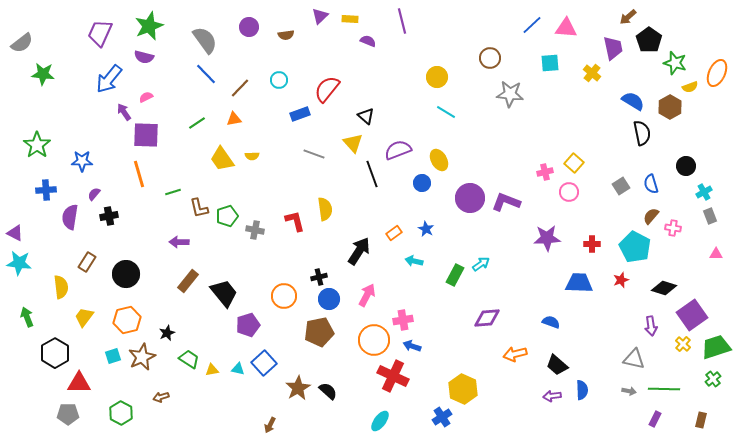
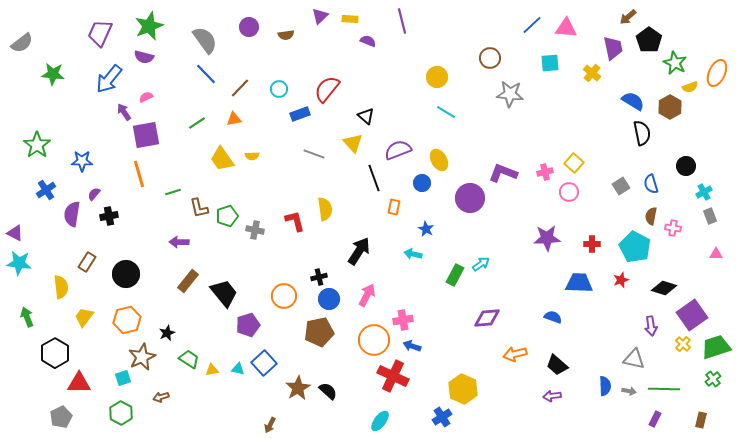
green star at (675, 63): rotated 10 degrees clockwise
green star at (43, 74): moved 10 px right
cyan circle at (279, 80): moved 9 px down
purple square at (146, 135): rotated 12 degrees counterclockwise
black line at (372, 174): moved 2 px right, 4 px down
blue cross at (46, 190): rotated 30 degrees counterclockwise
purple L-shape at (506, 202): moved 3 px left, 29 px up
brown semicircle at (651, 216): rotated 30 degrees counterclockwise
purple semicircle at (70, 217): moved 2 px right, 3 px up
orange rectangle at (394, 233): moved 26 px up; rotated 42 degrees counterclockwise
cyan arrow at (414, 261): moved 1 px left, 7 px up
blue semicircle at (551, 322): moved 2 px right, 5 px up
cyan square at (113, 356): moved 10 px right, 22 px down
blue semicircle at (582, 390): moved 23 px right, 4 px up
gray pentagon at (68, 414): moved 7 px left, 3 px down; rotated 25 degrees counterclockwise
